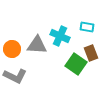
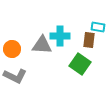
cyan rectangle: moved 11 px right
cyan cross: rotated 24 degrees counterclockwise
gray triangle: moved 5 px right
brown rectangle: moved 2 px left, 13 px up; rotated 28 degrees clockwise
green square: moved 4 px right
